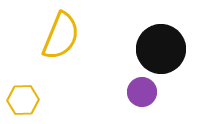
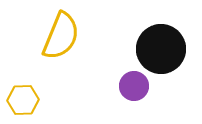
purple circle: moved 8 px left, 6 px up
